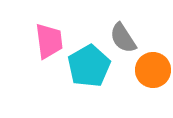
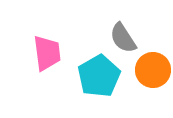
pink trapezoid: moved 2 px left, 12 px down
cyan pentagon: moved 10 px right, 10 px down
